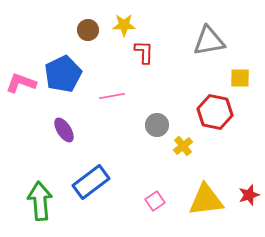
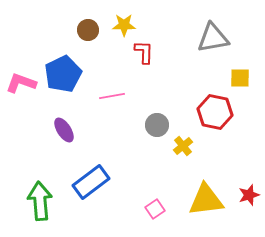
gray triangle: moved 4 px right, 3 px up
pink square: moved 8 px down
